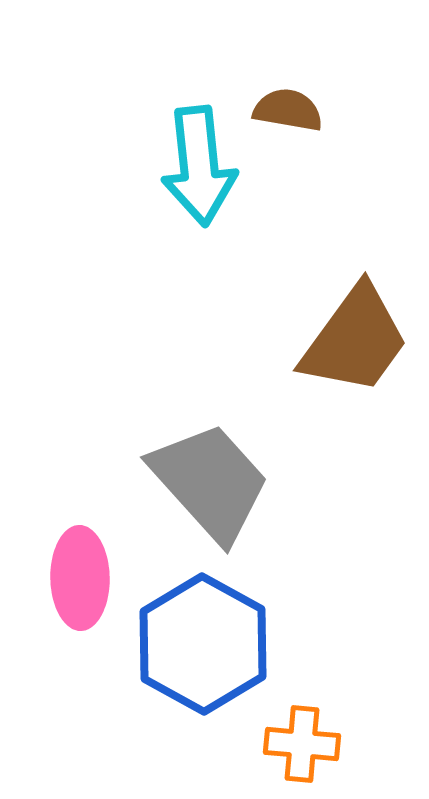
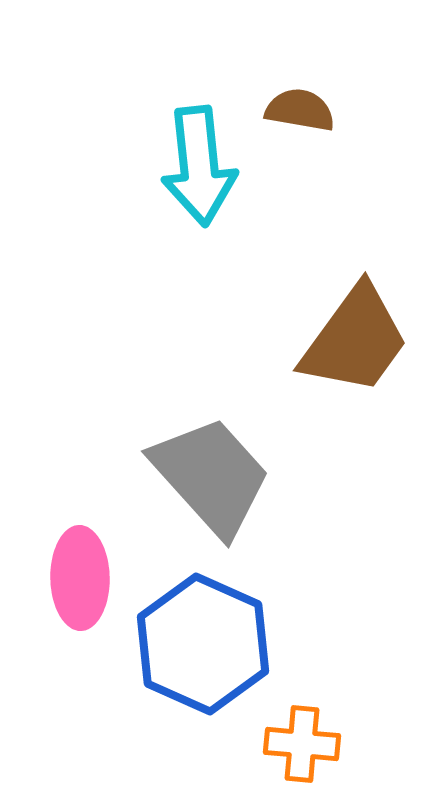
brown semicircle: moved 12 px right
gray trapezoid: moved 1 px right, 6 px up
blue hexagon: rotated 5 degrees counterclockwise
